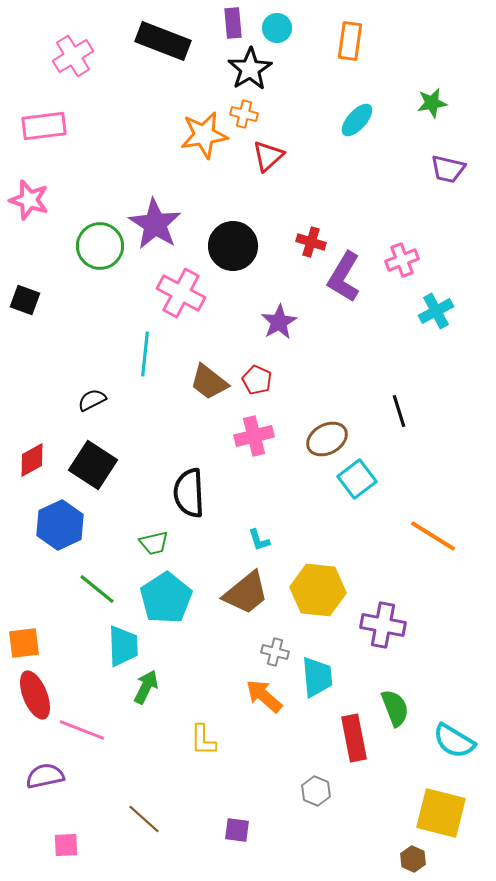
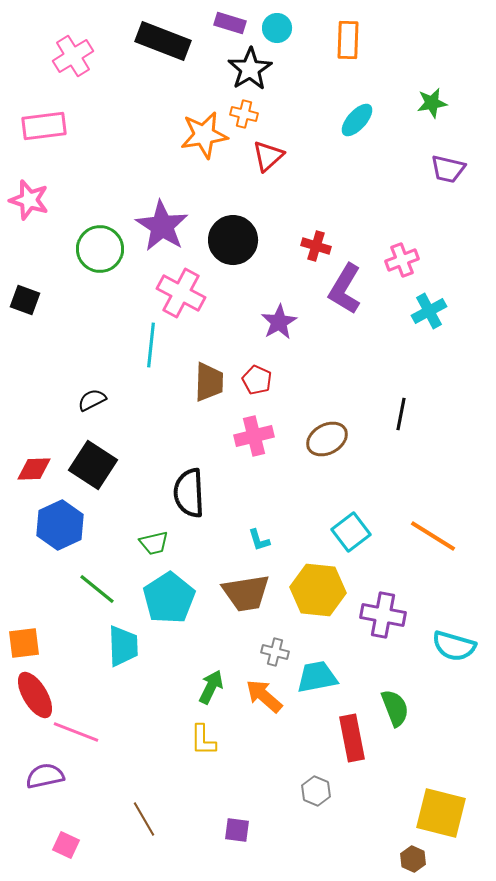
purple rectangle at (233, 23): moved 3 px left; rotated 68 degrees counterclockwise
orange rectangle at (350, 41): moved 2 px left, 1 px up; rotated 6 degrees counterclockwise
purple star at (155, 224): moved 7 px right, 2 px down
red cross at (311, 242): moved 5 px right, 4 px down
green circle at (100, 246): moved 3 px down
black circle at (233, 246): moved 6 px up
purple L-shape at (344, 277): moved 1 px right, 12 px down
cyan cross at (436, 311): moved 7 px left
cyan line at (145, 354): moved 6 px right, 9 px up
brown trapezoid at (209, 382): rotated 126 degrees counterclockwise
black line at (399, 411): moved 2 px right, 3 px down; rotated 28 degrees clockwise
red diamond at (32, 460): moved 2 px right, 9 px down; rotated 27 degrees clockwise
cyan square at (357, 479): moved 6 px left, 53 px down
brown trapezoid at (246, 593): rotated 30 degrees clockwise
cyan pentagon at (166, 598): moved 3 px right
purple cross at (383, 625): moved 10 px up
cyan trapezoid at (317, 677): rotated 96 degrees counterclockwise
green arrow at (146, 687): moved 65 px right
red ellipse at (35, 695): rotated 9 degrees counterclockwise
pink line at (82, 730): moved 6 px left, 2 px down
red rectangle at (354, 738): moved 2 px left
cyan semicircle at (454, 741): moved 95 px up; rotated 15 degrees counterclockwise
brown line at (144, 819): rotated 18 degrees clockwise
pink square at (66, 845): rotated 28 degrees clockwise
